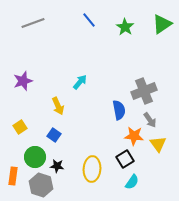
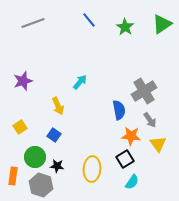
gray cross: rotated 10 degrees counterclockwise
orange star: moved 3 px left
